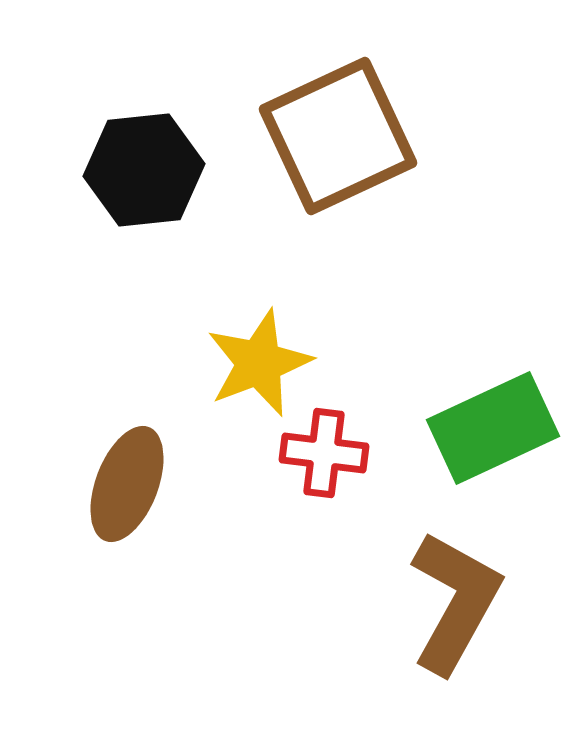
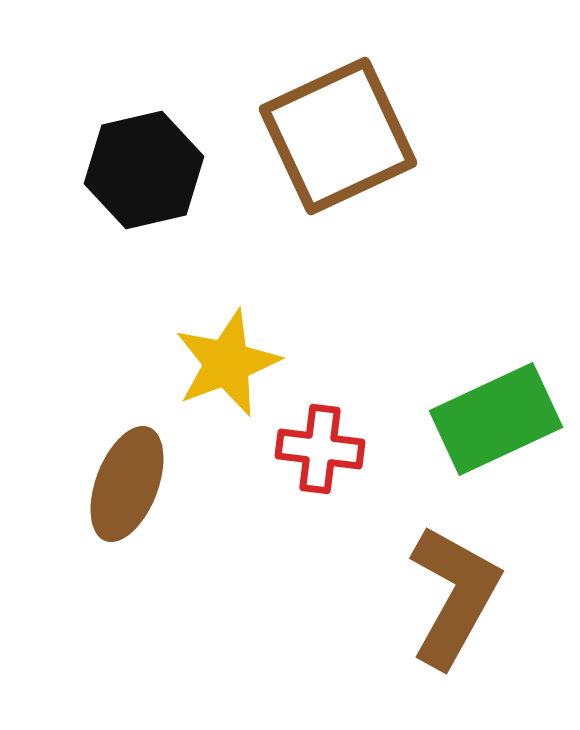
black hexagon: rotated 7 degrees counterclockwise
yellow star: moved 32 px left
green rectangle: moved 3 px right, 9 px up
red cross: moved 4 px left, 4 px up
brown L-shape: moved 1 px left, 6 px up
